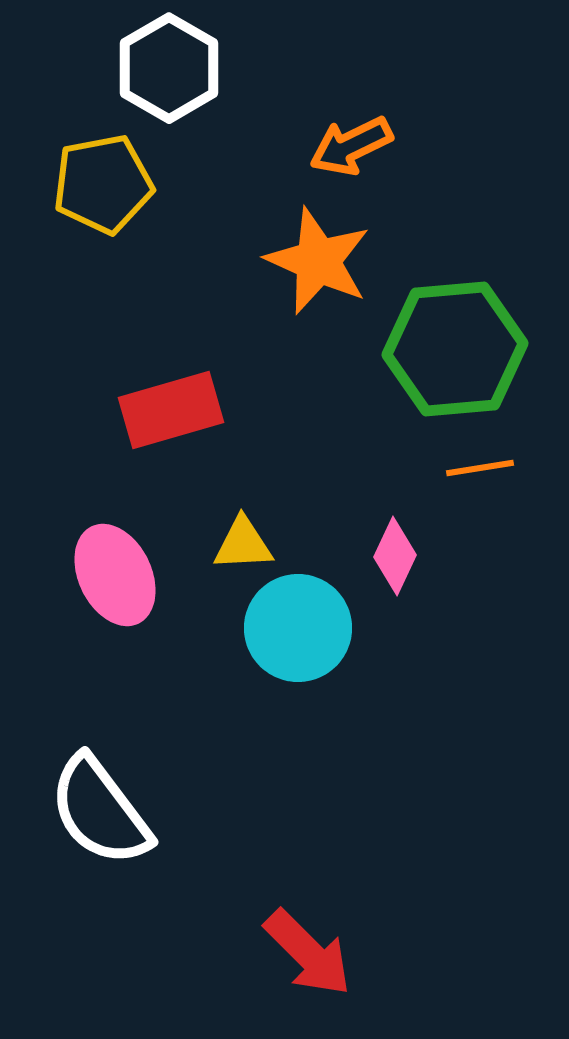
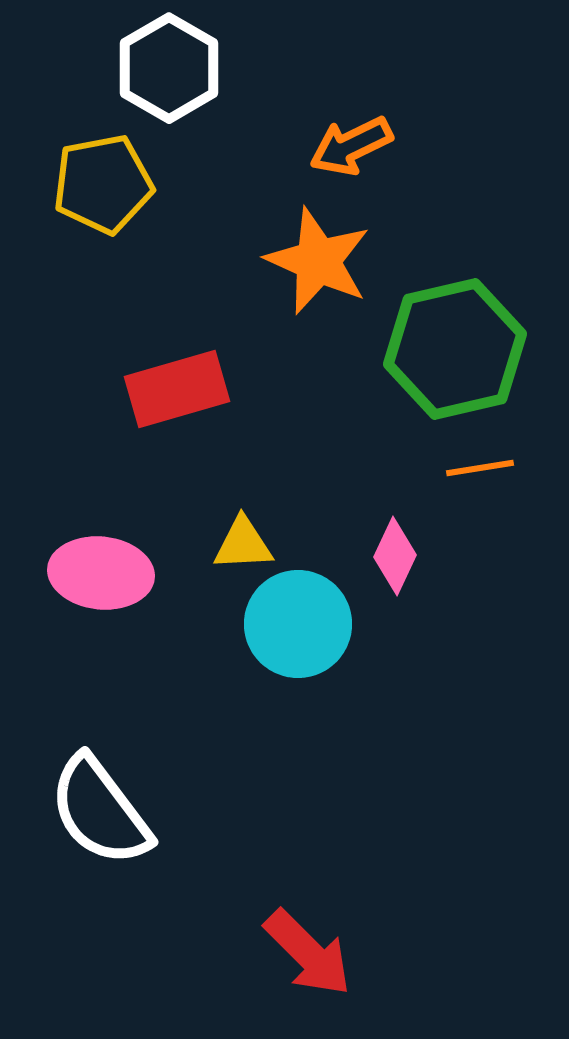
green hexagon: rotated 8 degrees counterclockwise
red rectangle: moved 6 px right, 21 px up
pink ellipse: moved 14 px left, 2 px up; rotated 58 degrees counterclockwise
cyan circle: moved 4 px up
